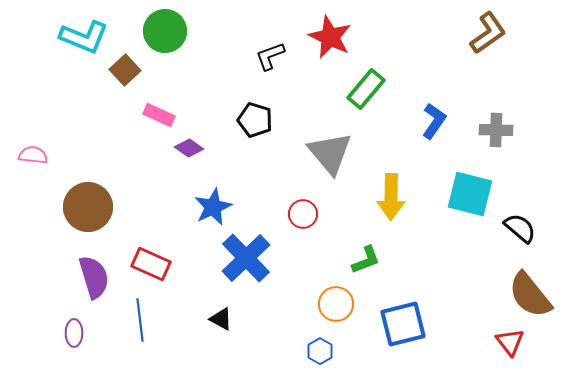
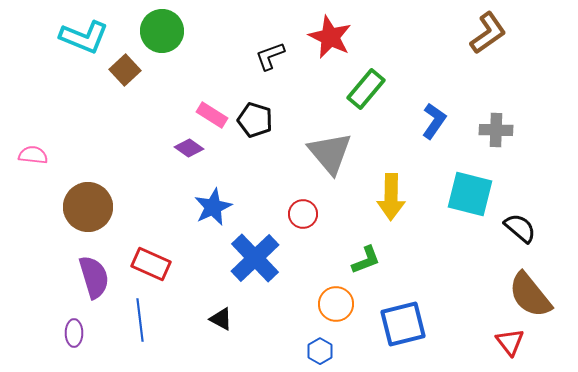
green circle: moved 3 px left
pink rectangle: moved 53 px right; rotated 8 degrees clockwise
blue cross: moved 9 px right
